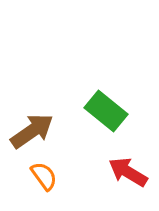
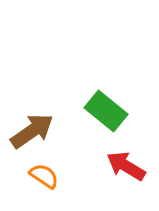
red arrow: moved 2 px left, 6 px up
orange semicircle: rotated 20 degrees counterclockwise
